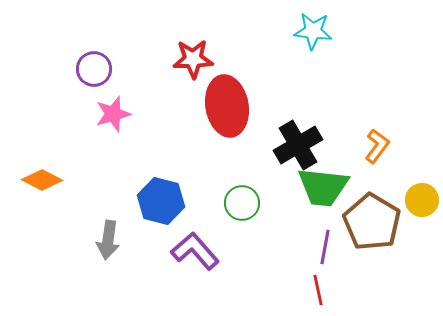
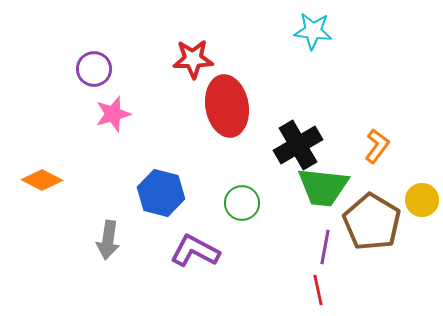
blue hexagon: moved 8 px up
purple L-shape: rotated 21 degrees counterclockwise
